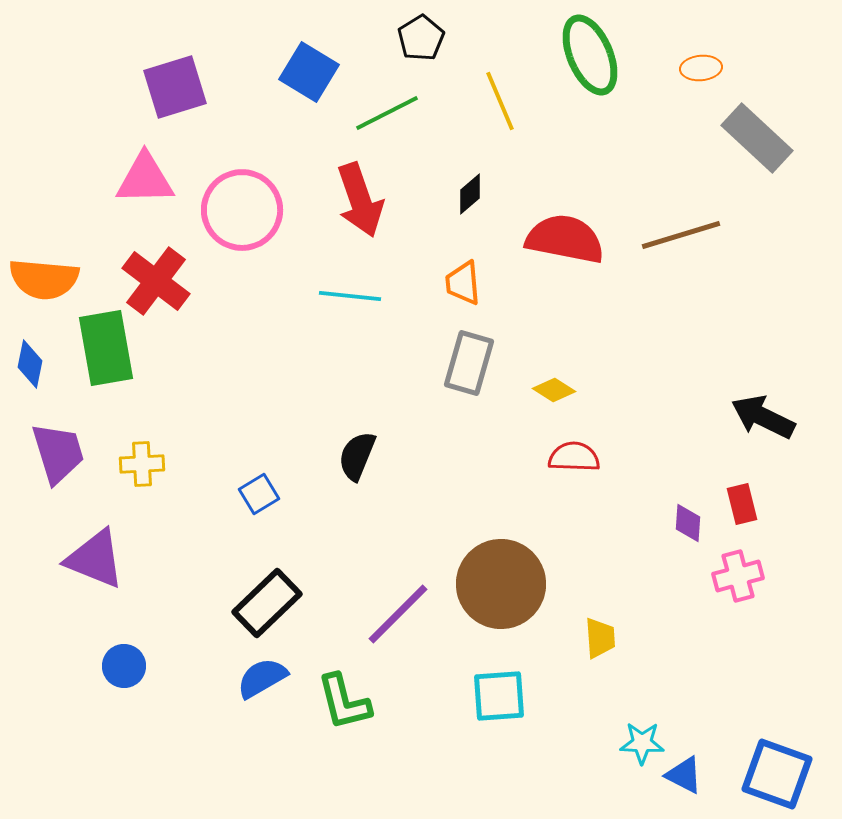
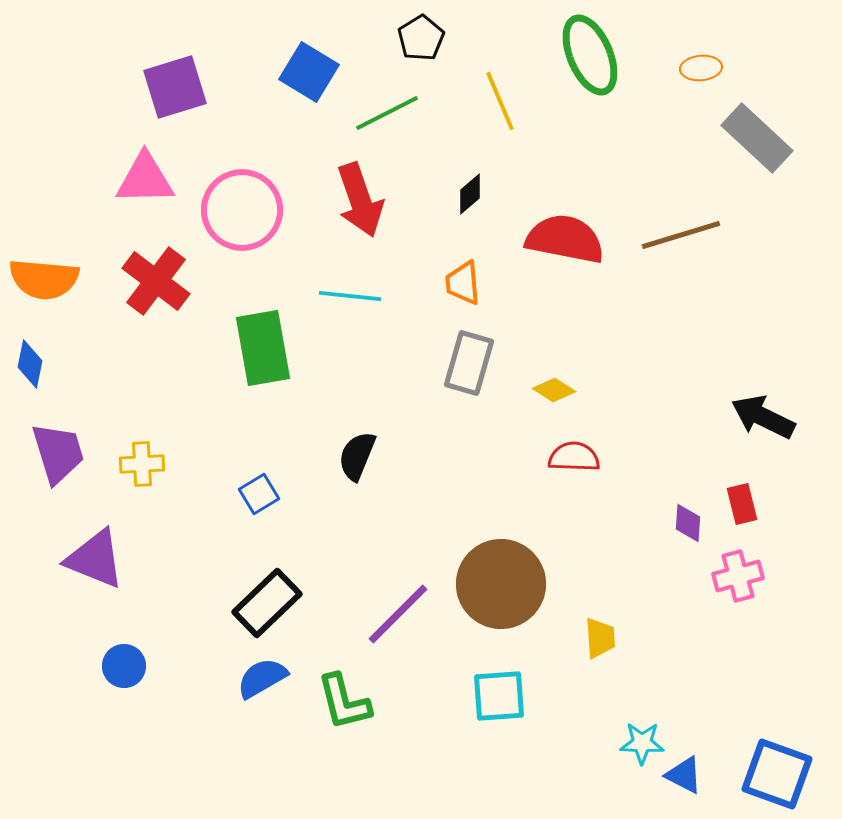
green rectangle at (106, 348): moved 157 px right
